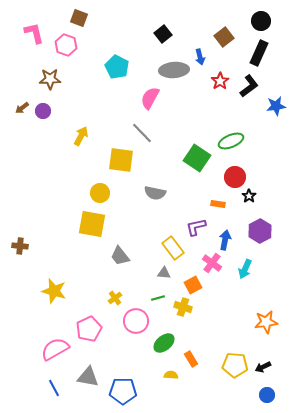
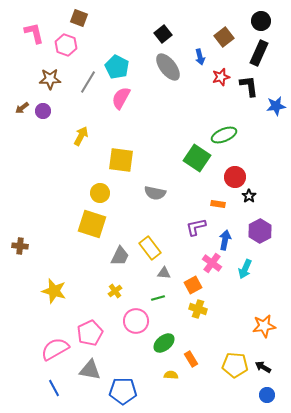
gray ellipse at (174, 70): moved 6 px left, 3 px up; rotated 56 degrees clockwise
red star at (220, 81): moved 1 px right, 4 px up; rotated 18 degrees clockwise
black L-shape at (249, 86): rotated 60 degrees counterclockwise
pink semicircle at (150, 98): moved 29 px left
gray line at (142, 133): moved 54 px left, 51 px up; rotated 75 degrees clockwise
green ellipse at (231, 141): moved 7 px left, 6 px up
yellow square at (92, 224): rotated 8 degrees clockwise
yellow rectangle at (173, 248): moved 23 px left
gray trapezoid at (120, 256): rotated 115 degrees counterclockwise
yellow cross at (115, 298): moved 7 px up
yellow cross at (183, 307): moved 15 px right, 2 px down
orange star at (266, 322): moved 2 px left, 4 px down
pink pentagon at (89, 329): moved 1 px right, 4 px down
black arrow at (263, 367): rotated 56 degrees clockwise
gray triangle at (88, 377): moved 2 px right, 7 px up
